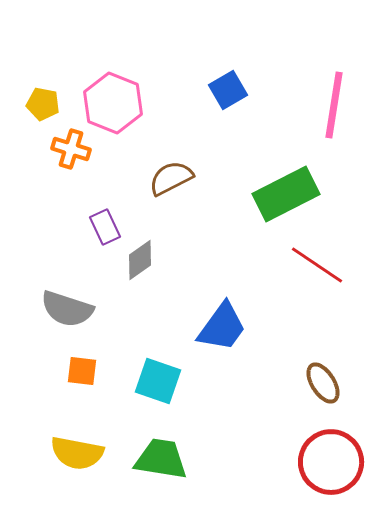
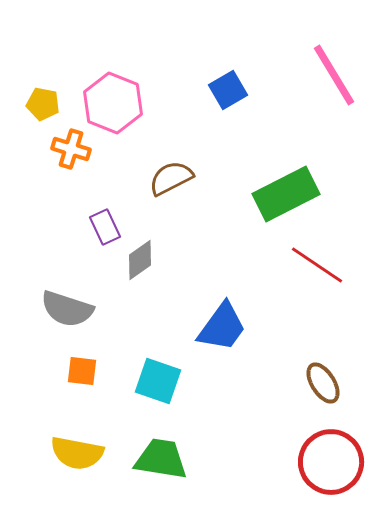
pink line: moved 30 px up; rotated 40 degrees counterclockwise
